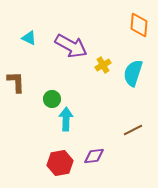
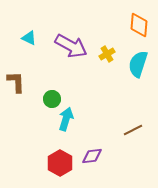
yellow cross: moved 4 px right, 11 px up
cyan semicircle: moved 5 px right, 9 px up
cyan arrow: rotated 15 degrees clockwise
purple diamond: moved 2 px left
red hexagon: rotated 20 degrees counterclockwise
